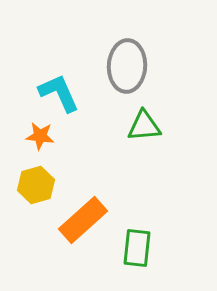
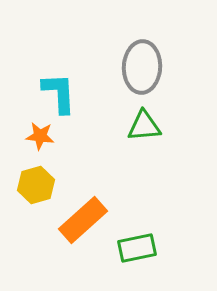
gray ellipse: moved 15 px right, 1 px down
cyan L-shape: rotated 21 degrees clockwise
green rectangle: rotated 72 degrees clockwise
